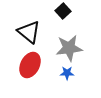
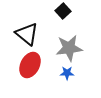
black triangle: moved 2 px left, 2 px down
